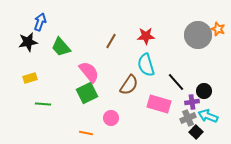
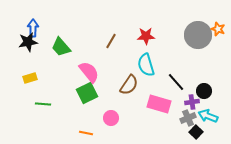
blue arrow: moved 7 px left, 6 px down; rotated 18 degrees counterclockwise
